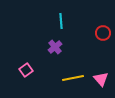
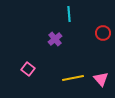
cyan line: moved 8 px right, 7 px up
purple cross: moved 8 px up
pink square: moved 2 px right, 1 px up; rotated 16 degrees counterclockwise
